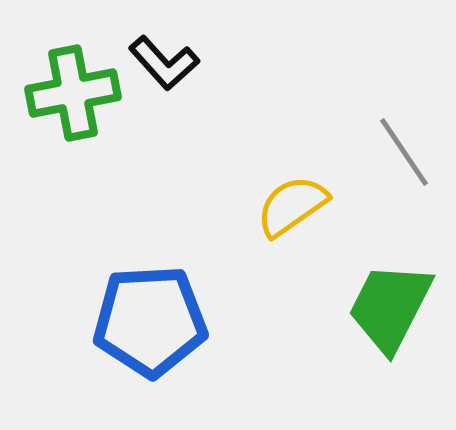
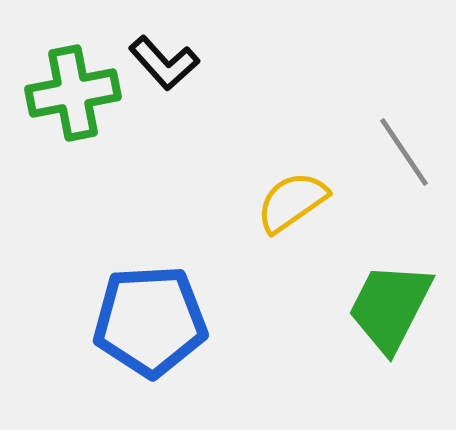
yellow semicircle: moved 4 px up
